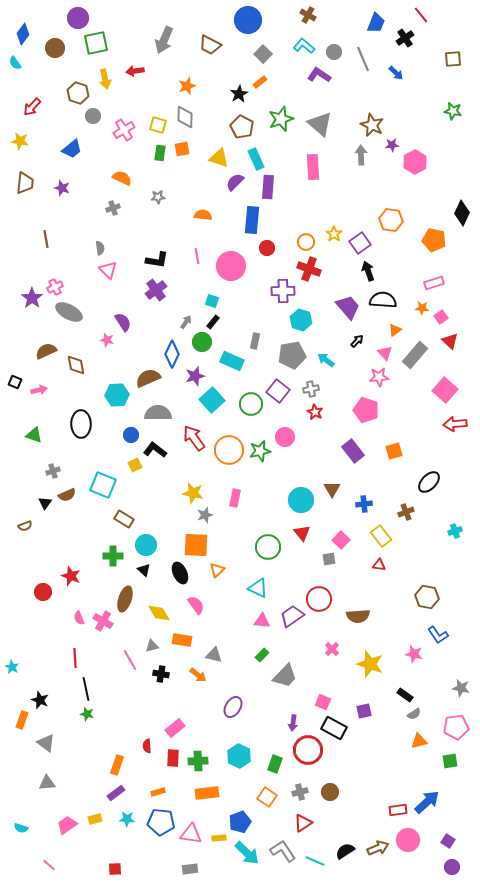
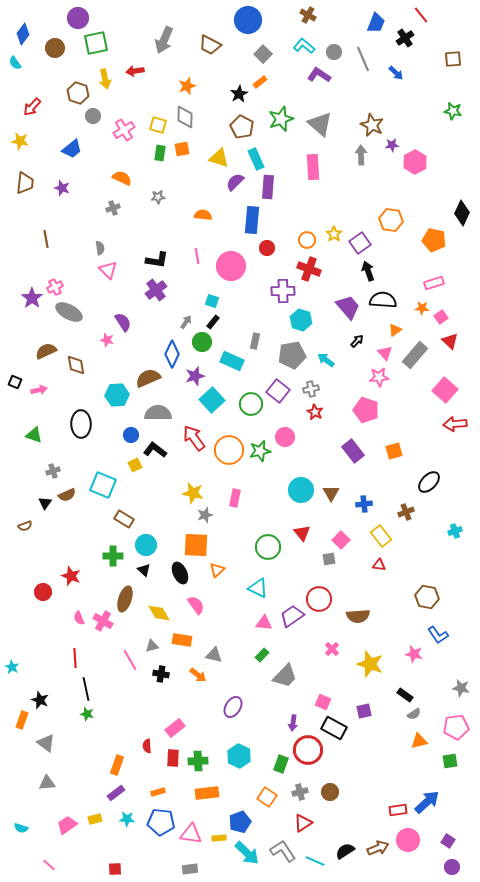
orange circle at (306, 242): moved 1 px right, 2 px up
brown triangle at (332, 489): moved 1 px left, 4 px down
cyan circle at (301, 500): moved 10 px up
pink triangle at (262, 621): moved 2 px right, 2 px down
green rectangle at (275, 764): moved 6 px right
